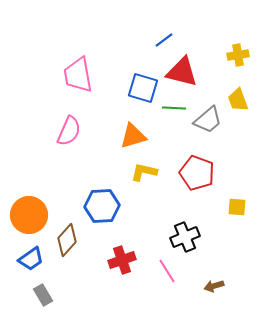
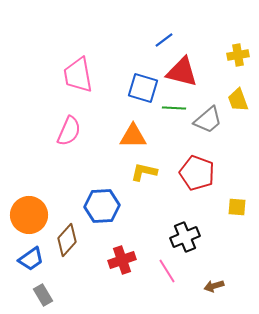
orange triangle: rotated 16 degrees clockwise
